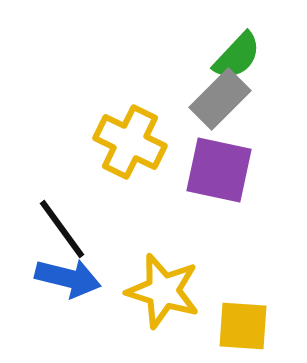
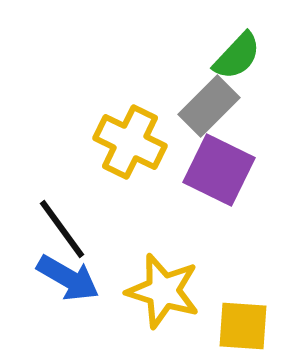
gray rectangle: moved 11 px left, 7 px down
purple square: rotated 14 degrees clockwise
blue arrow: rotated 16 degrees clockwise
